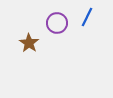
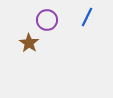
purple circle: moved 10 px left, 3 px up
